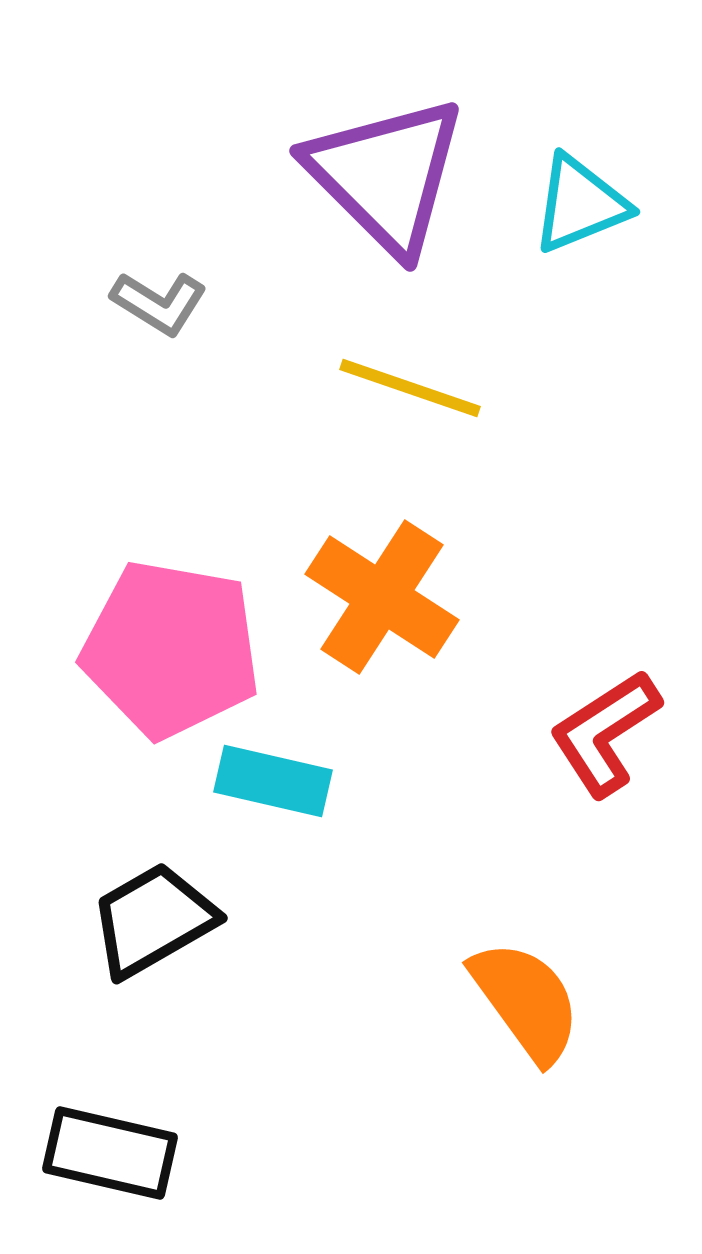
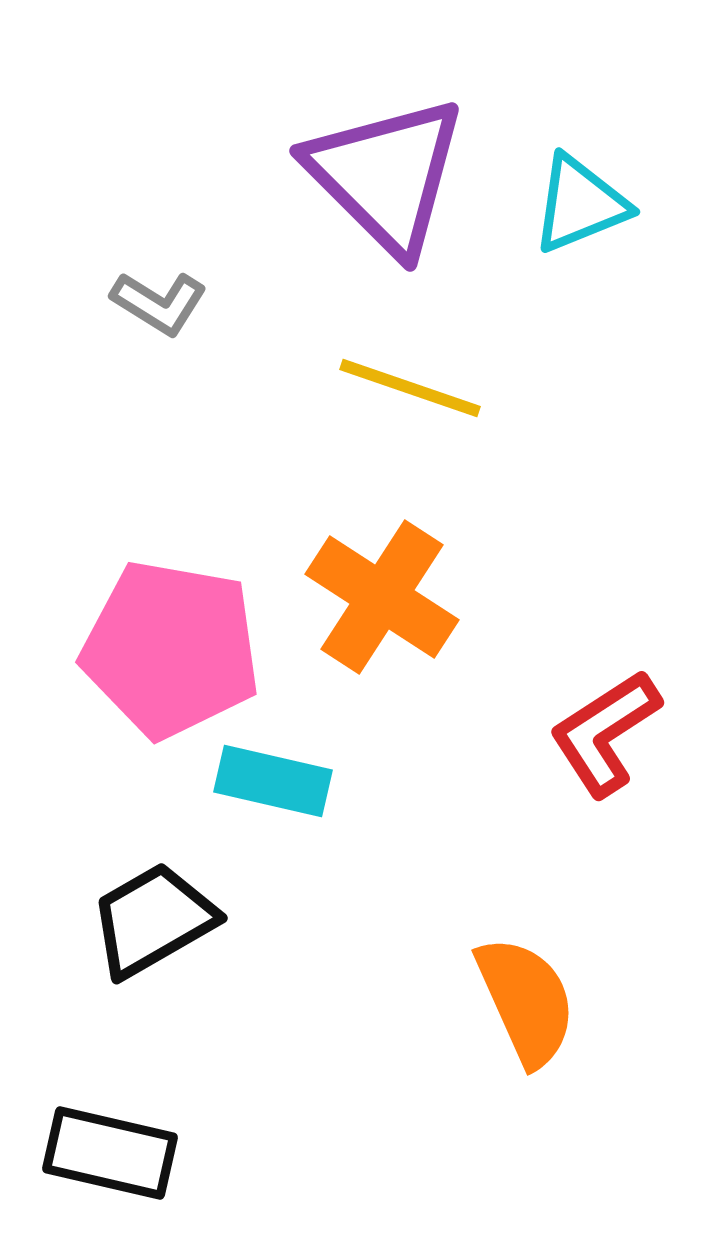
orange semicircle: rotated 12 degrees clockwise
